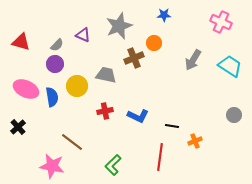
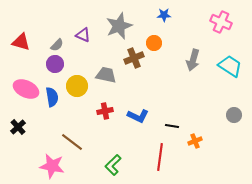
gray arrow: rotated 15 degrees counterclockwise
